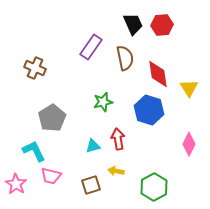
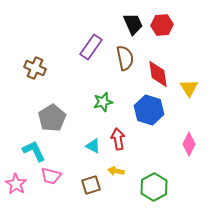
cyan triangle: rotated 42 degrees clockwise
